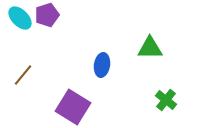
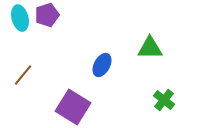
cyan ellipse: rotated 30 degrees clockwise
blue ellipse: rotated 20 degrees clockwise
green cross: moved 2 px left
